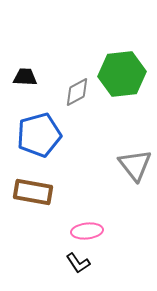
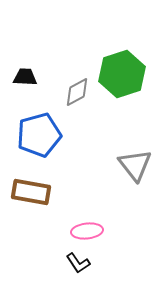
green hexagon: rotated 12 degrees counterclockwise
brown rectangle: moved 2 px left
